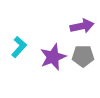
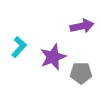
gray pentagon: moved 2 px left, 17 px down
